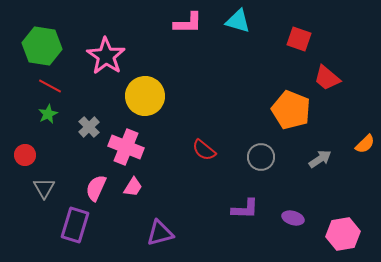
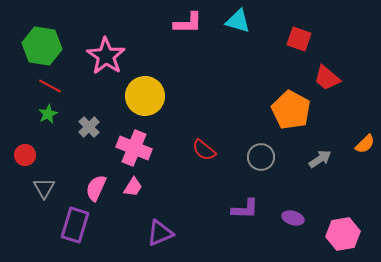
orange pentagon: rotated 6 degrees clockwise
pink cross: moved 8 px right, 1 px down
purple triangle: rotated 8 degrees counterclockwise
